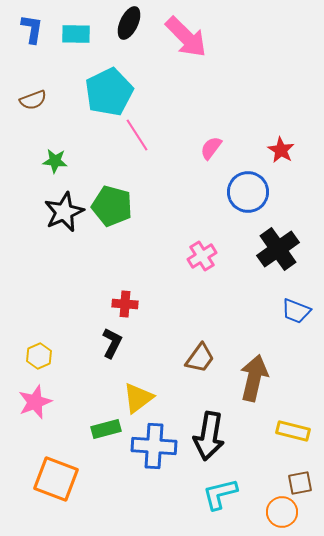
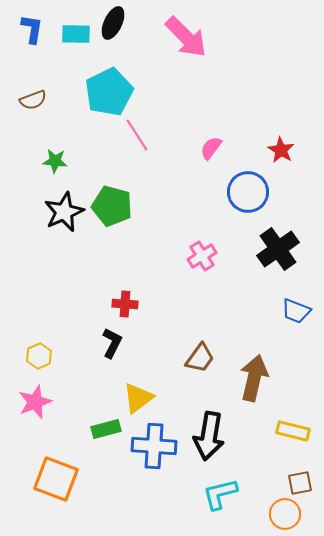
black ellipse: moved 16 px left
orange circle: moved 3 px right, 2 px down
